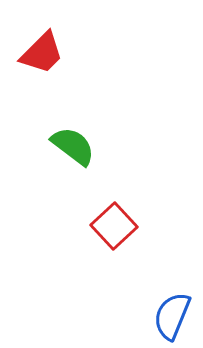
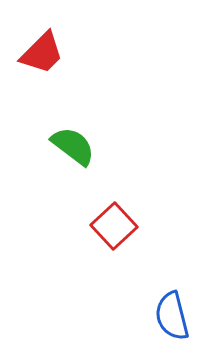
blue semicircle: rotated 36 degrees counterclockwise
